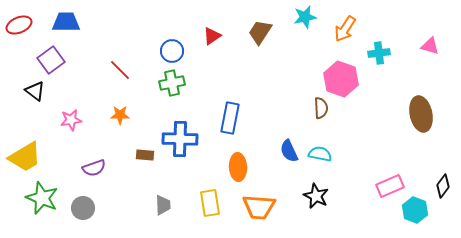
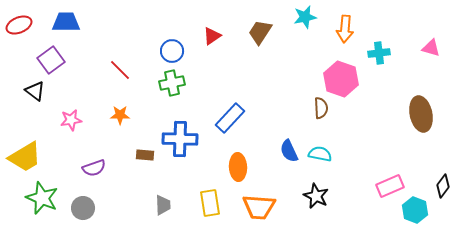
orange arrow: rotated 28 degrees counterclockwise
pink triangle: moved 1 px right, 2 px down
blue rectangle: rotated 32 degrees clockwise
